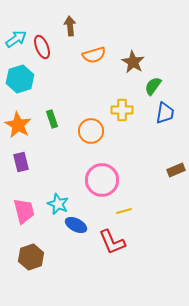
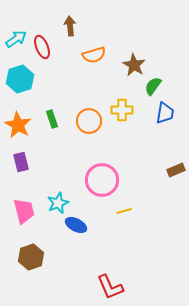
brown star: moved 1 px right, 3 px down
orange circle: moved 2 px left, 10 px up
cyan star: moved 1 px up; rotated 25 degrees clockwise
red L-shape: moved 2 px left, 45 px down
